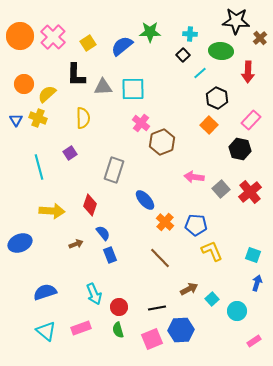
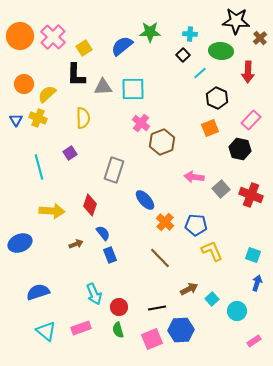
yellow square at (88, 43): moved 4 px left, 5 px down
orange square at (209, 125): moved 1 px right, 3 px down; rotated 24 degrees clockwise
red cross at (250, 192): moved 1 px right, 3 px down; rotated 30 degrees counterclockwise
blue semicircle at (45, 292): moved 7 px left
